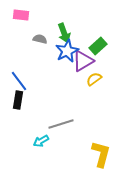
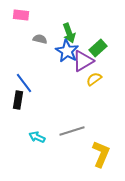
green arrow: moved 5 px right
green rectangle: moved 2 px down
blue star: rotated 15 degrees counterclockwise
blue line: moved 5 px right, 2 px down
gray line: moved 11 px right, 7 px down
cyan arrow: moved 4 px left, 4 px up; rotated 56 degrees clockwise
yellow L-shape: rotated 8 degrees clockwise
